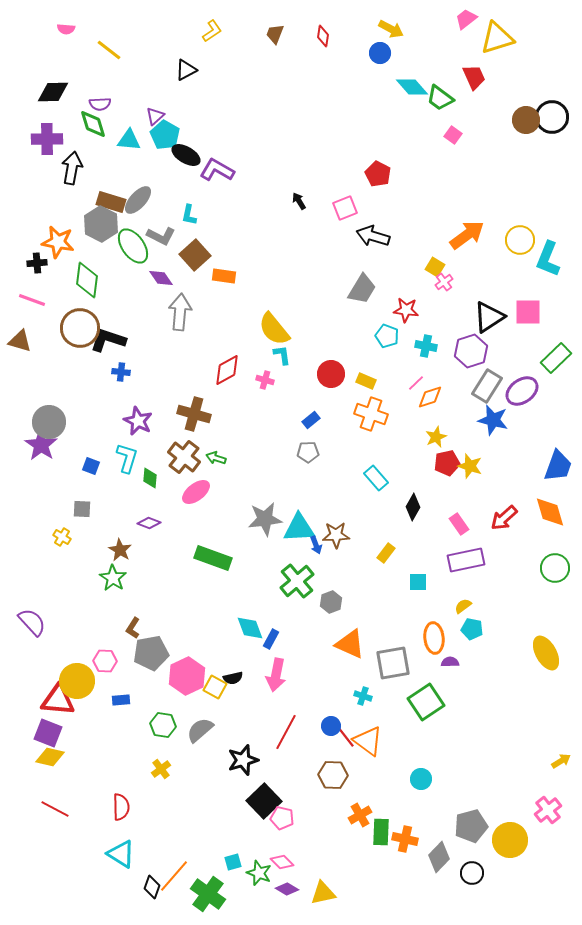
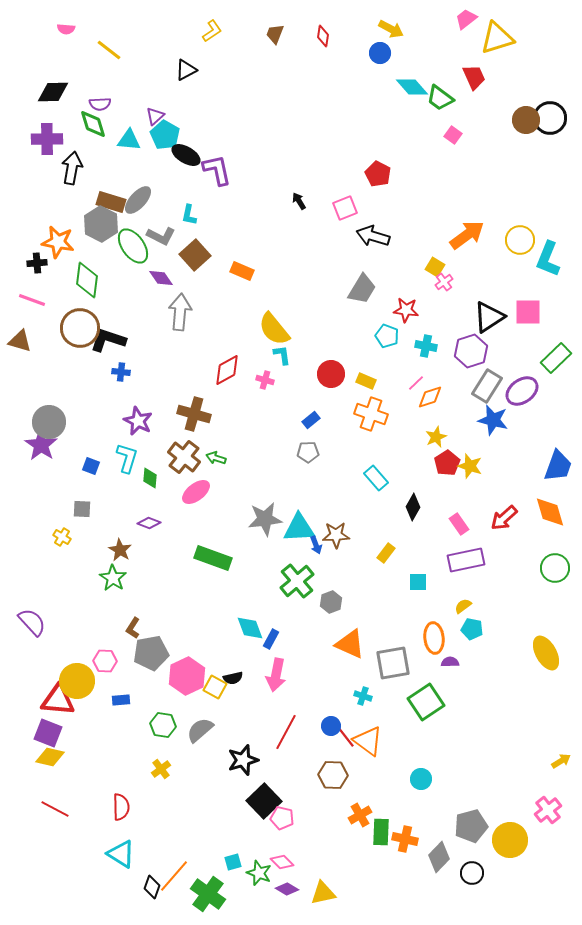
black circle at (552, 117): moved 2 px left, 1 px down
purple L-shape at (217, 170): rotated 48 degrees clockwise
orange rectangle at (224, 276): moved 18 px right, 5 px up; rotated 15 degrees clockwise
red pentagon at (447, 463): rotated 20 degrees counterclockwise
